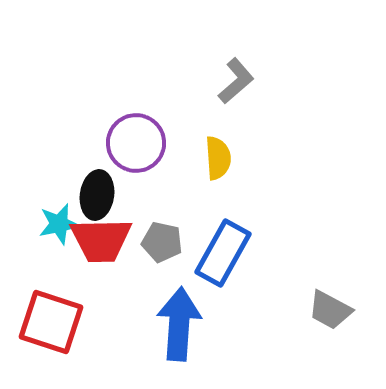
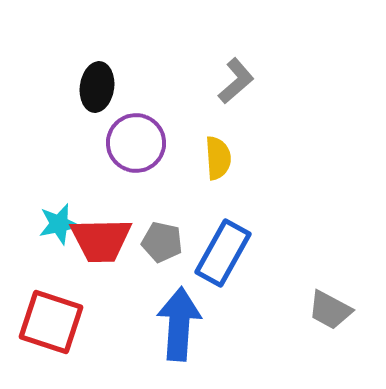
black ellipse: moved 108 px up
